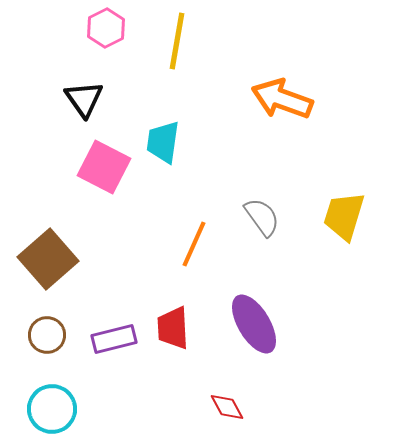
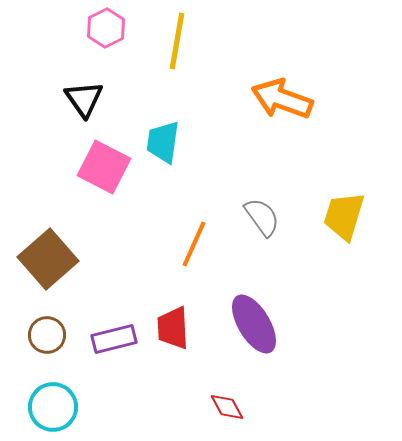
cyan circle: moved 1 px right, 2 px up
